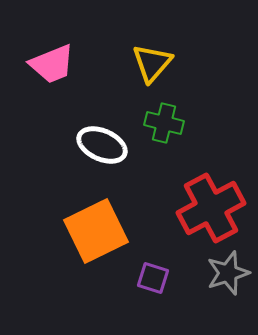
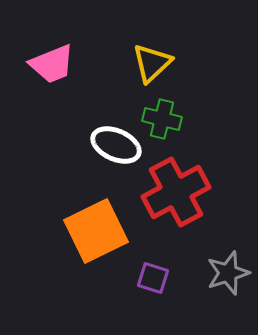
yellow triangle: rotated 6 degrees clockwise
green cross: moved 2 px left, 4 px up
white ellipse: moved 14 px right
red cross: moved 35 px left, 16 px up
